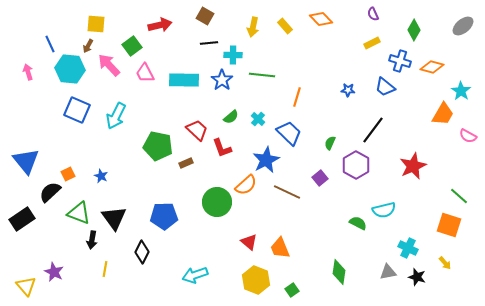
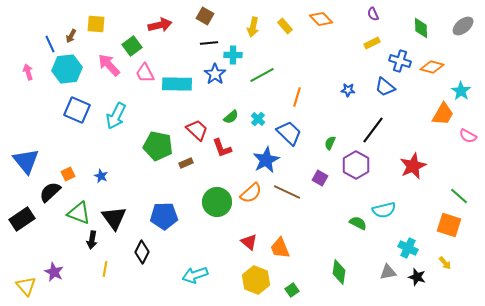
green diamond at (414, 30): moved 7 px right, 2 px up; rotated 30 degrees counterclockwise
brown arrow at (88, 46): moved 17 px left, 10 px up
cyan hexagon at (70, 69): moved 3 px left; rotated 12 degrees counterclockwise
green line at (262, 75): rotated 35 degrees counterclockwise
cyan rectangle at (184, 80): moved 7 px left, 4 px down
blue star at (222, 80): moved 7 px left, 6 px up
purple square at (320, 178): rotated 21 degrees counterclockwise
orange semicircle at (246, 185): moved 5 px right, 8 px down
